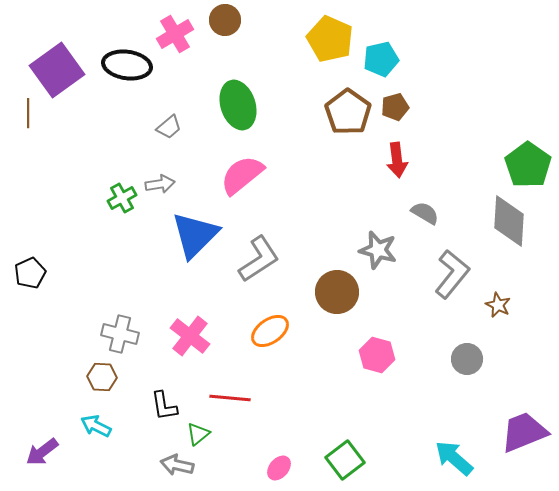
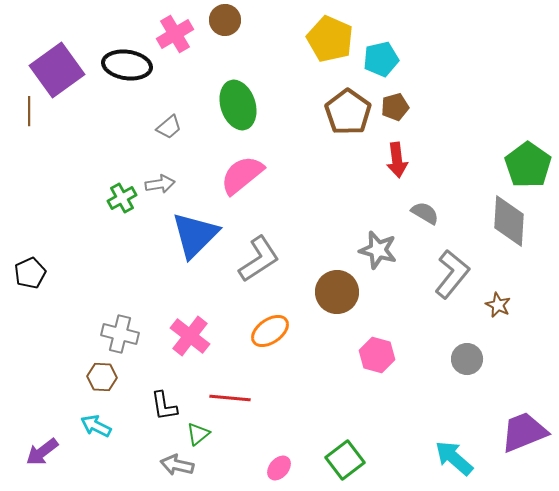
brown line at (28, 113): moved 1 px right, 2 px up
